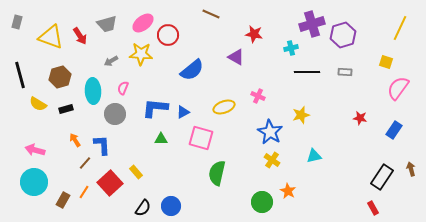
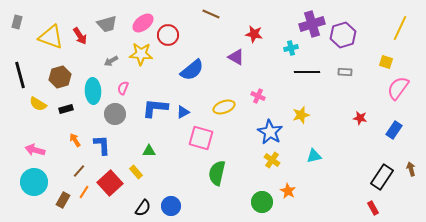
green triangle at (161, 139): moved 12 px left, 12 px down
brown line at (85, 163): moved 6 px left, 8 px down
